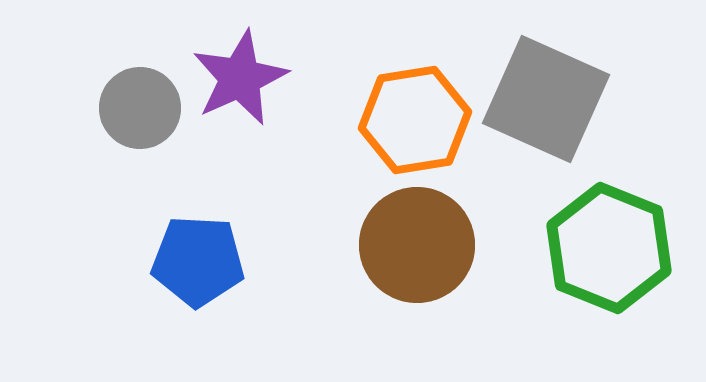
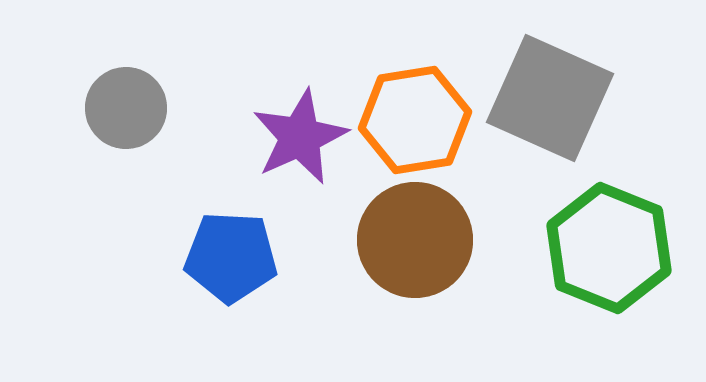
purple star: moved 60 px right, 59 px down
gray square: moved 4 px right, 1 px up
gray circle: moved 14 px left
brown circle: moved 2 px left, 5 px up
blue pentagon: moved 33 px right, 4 px up
